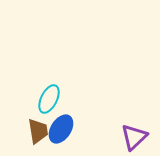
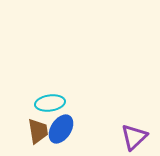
cyan ellipse: moved 1 px right, 4 px down; rotated 56 degrees clockwise
